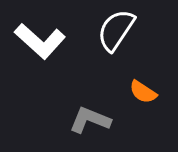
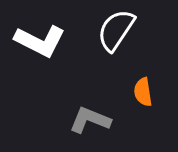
white L-shape: rotated 15 degrees counterclockwise
orange semicircle: rotated 48 degrees clockwise
